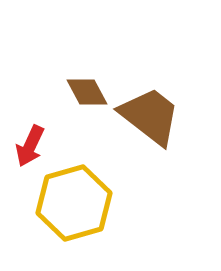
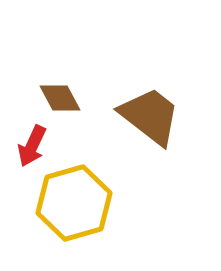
brown diamond: moved 27 px left, 6 px down
red arrow: moved 2 px right
